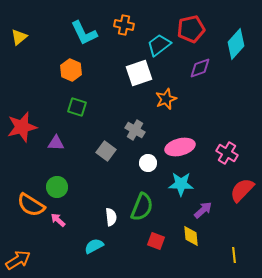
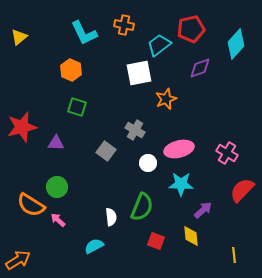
white square: rotated 8 degrees clockwise
pink ellipse: moved 1 px left, 2 px down
